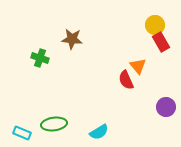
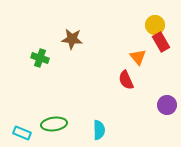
orange triangle: moved 9 px up
purple circle: moved 1 px right, 2 px up
cyan semicircle: moved 2 px up; rotated 60 degrees counterclockwise
